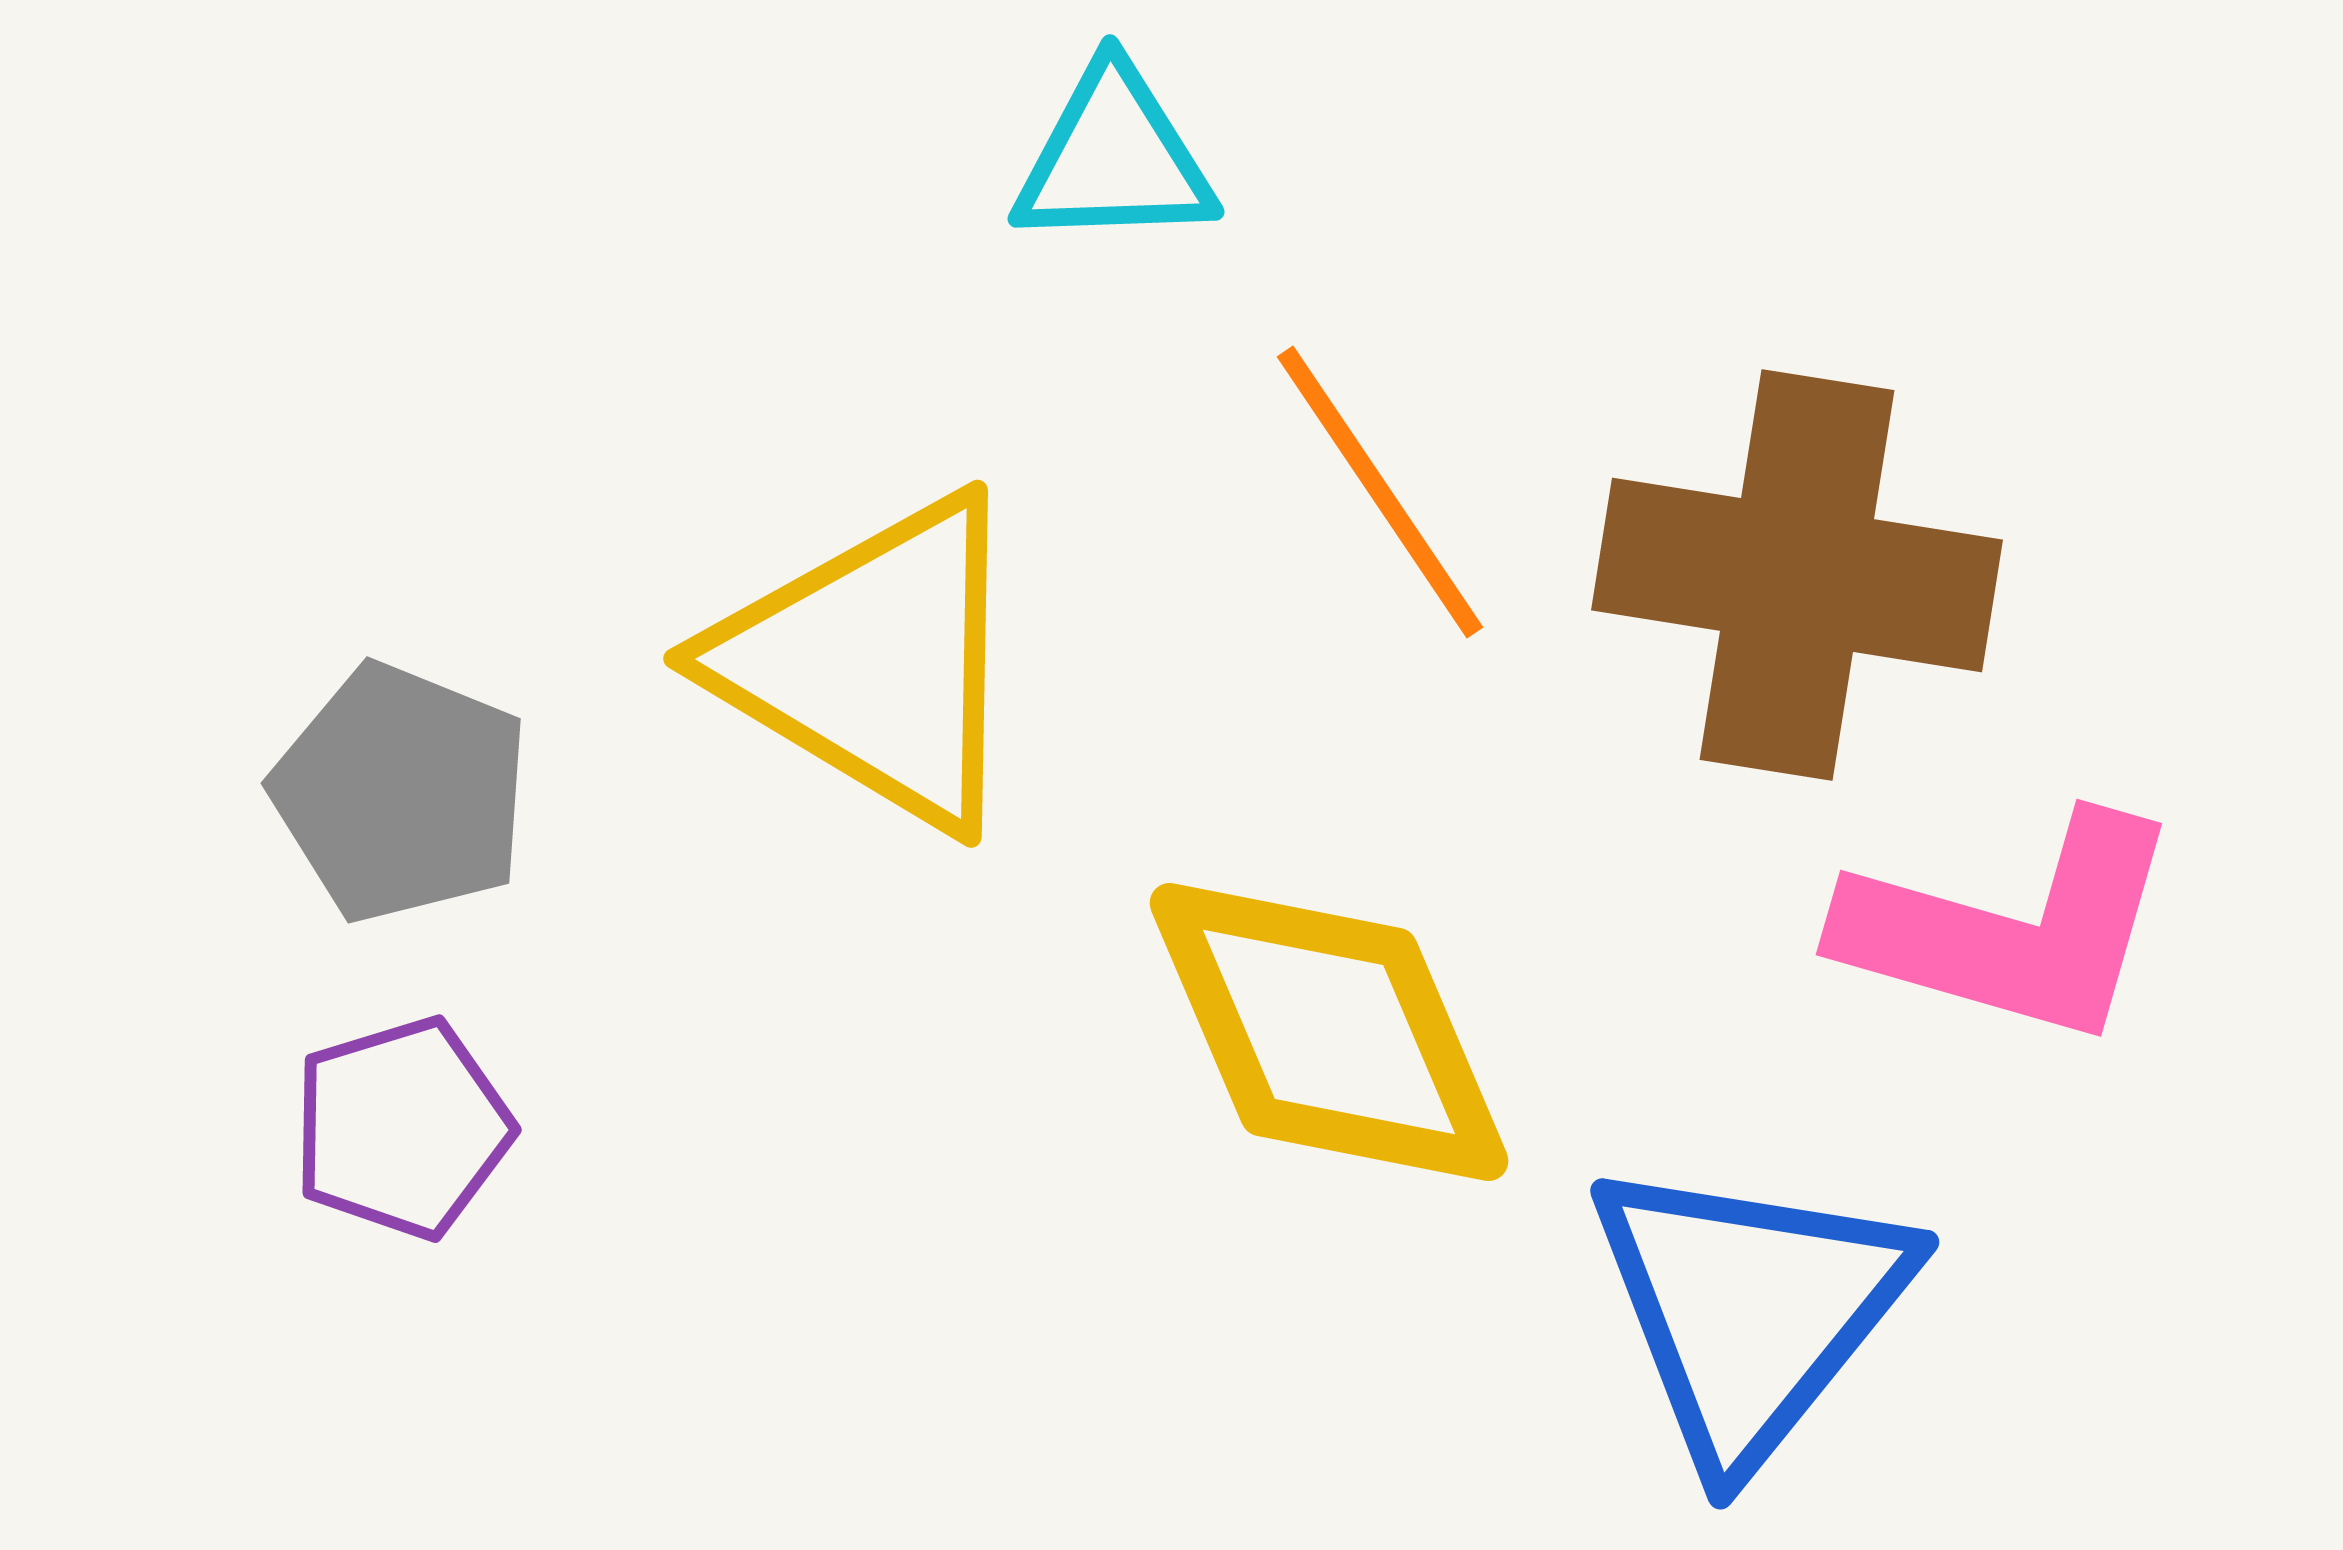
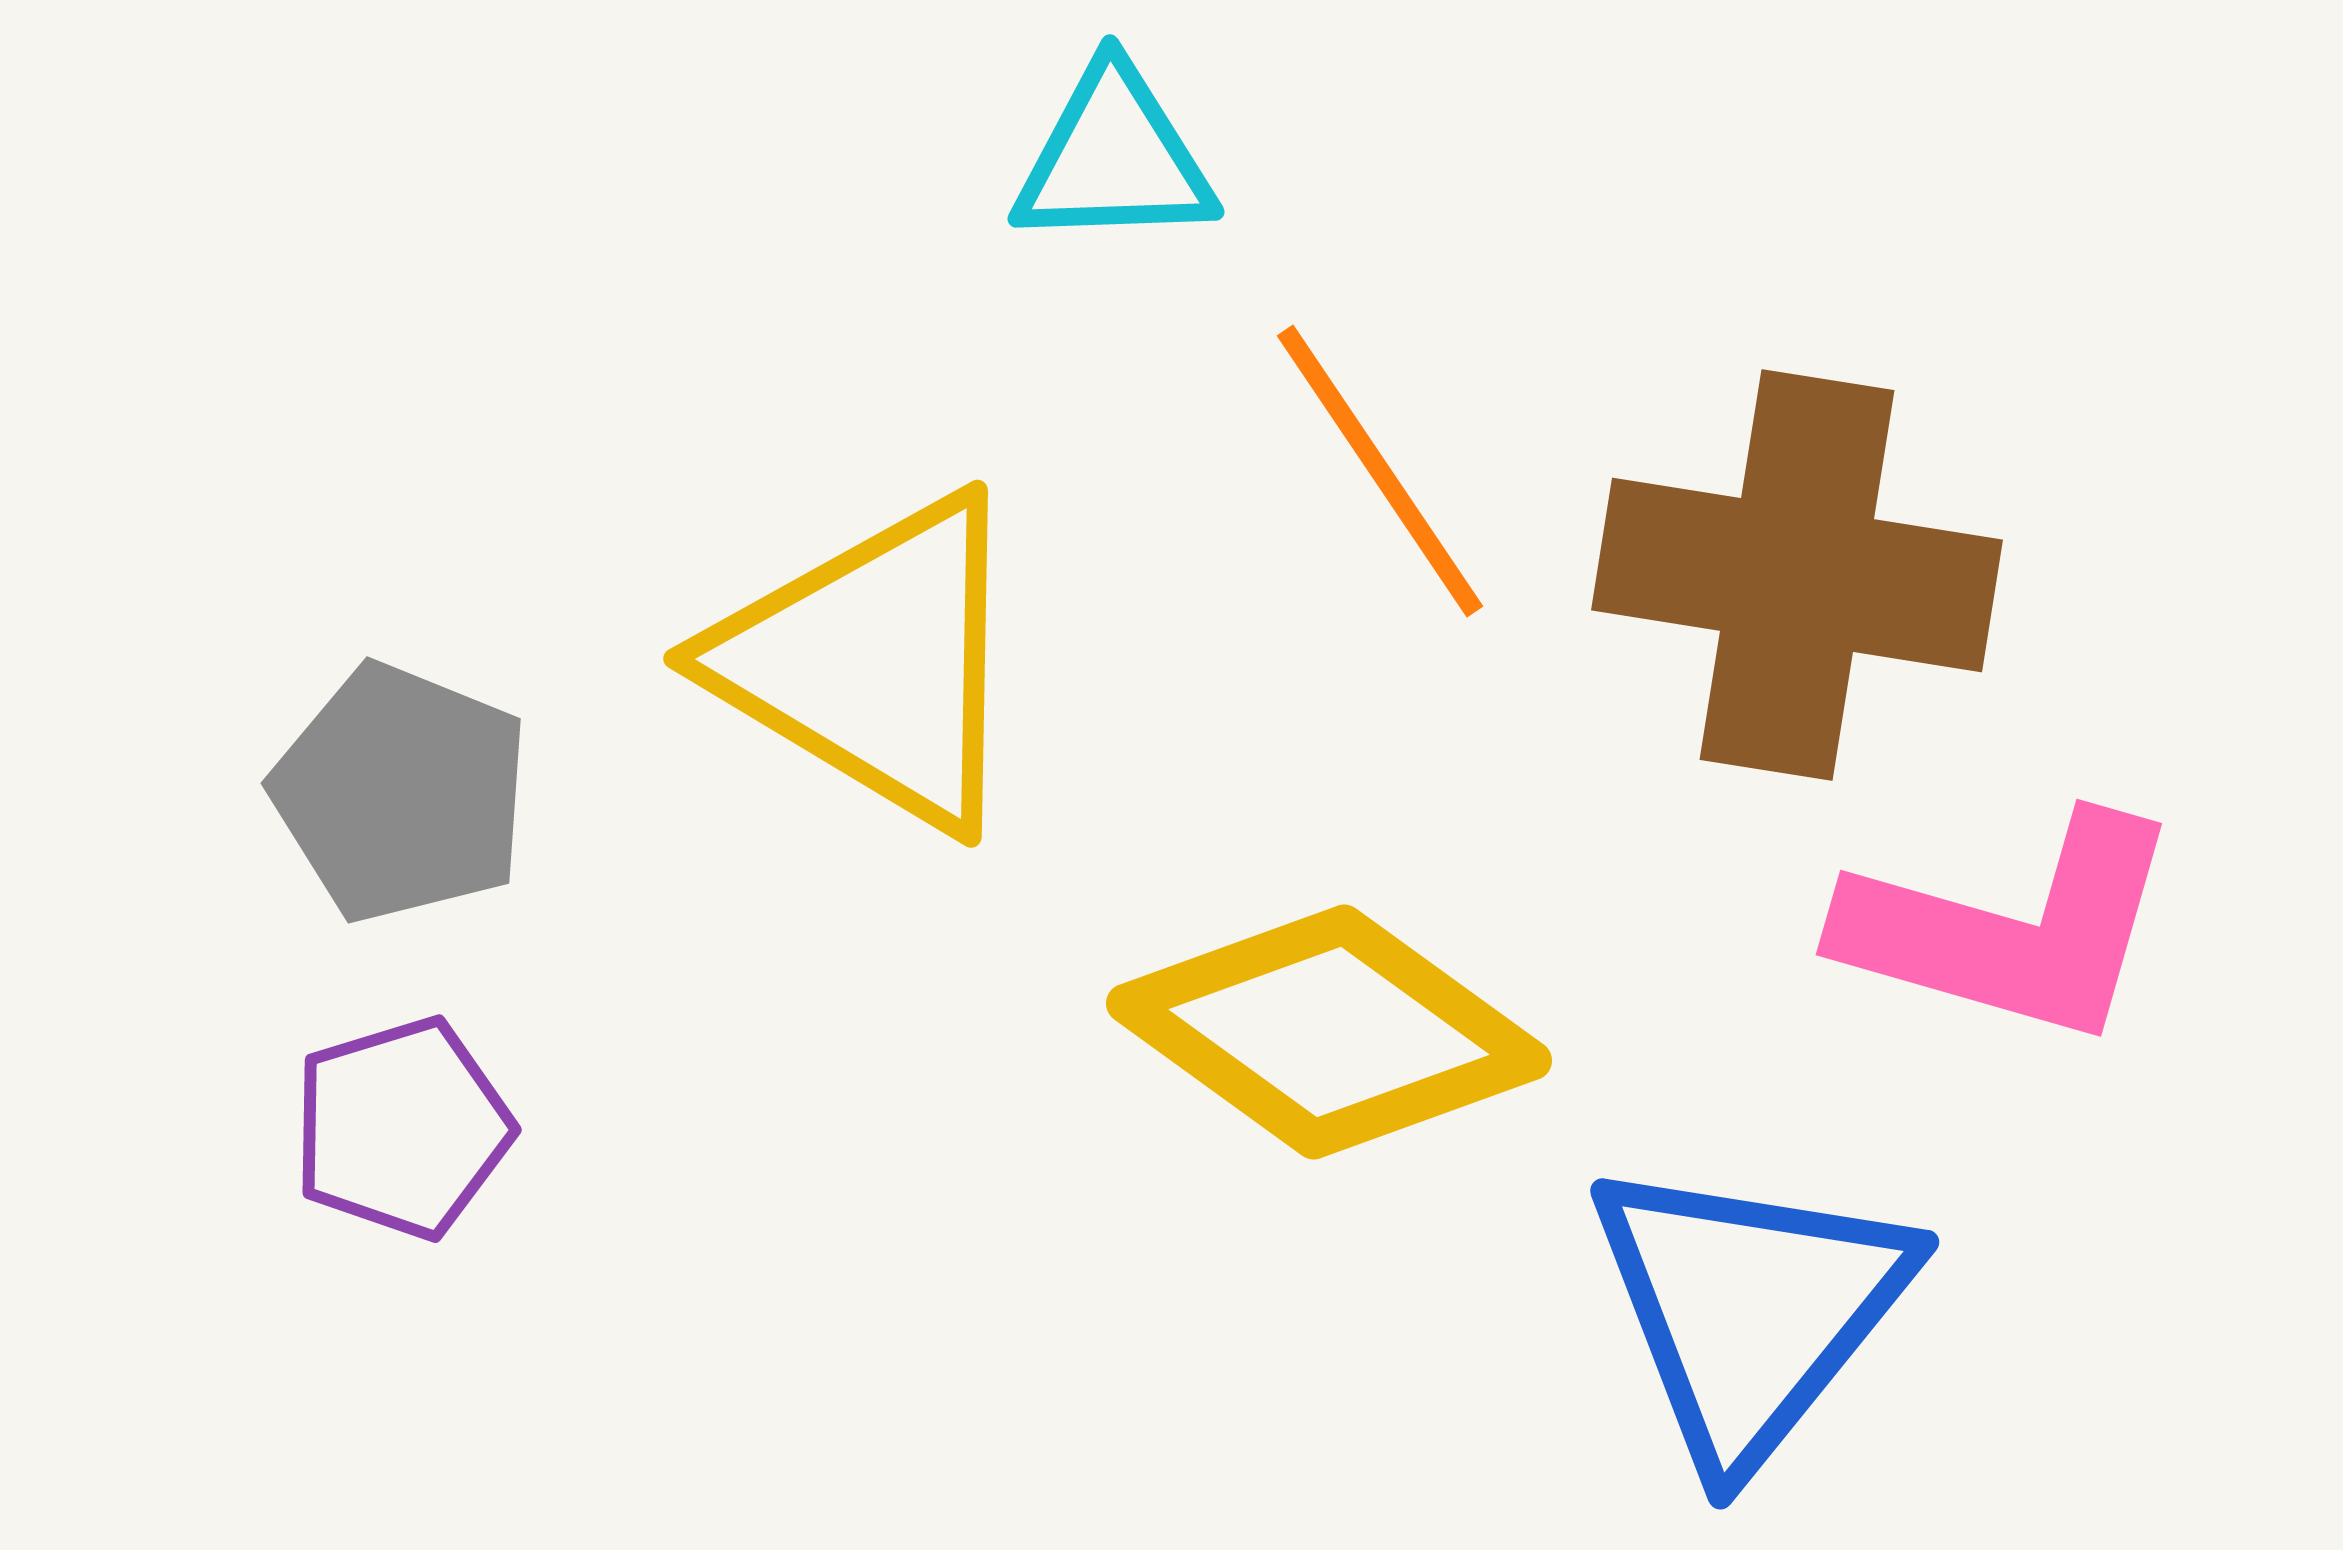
orange line: moved 21 px up
yellow diamond: rotated 31 degrees counterclockwise
